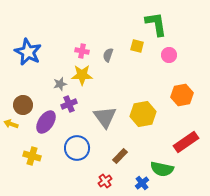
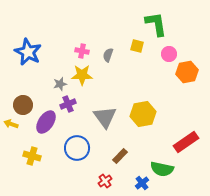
pink circle: moved 1 px up
orange hexagon: moved 5 px right, 23 px up
purple cross: moved 1 px left
